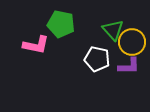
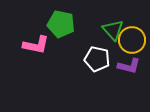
yellow circle: moved 2 px up
purple L-shape: rotated 15 degrees clockwise
